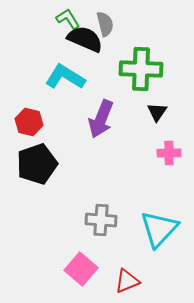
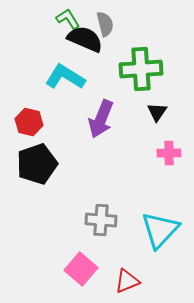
green cross: rotated 6 degrees counterclockwise
cyan triangle: moved 1 px right, 1 px down
